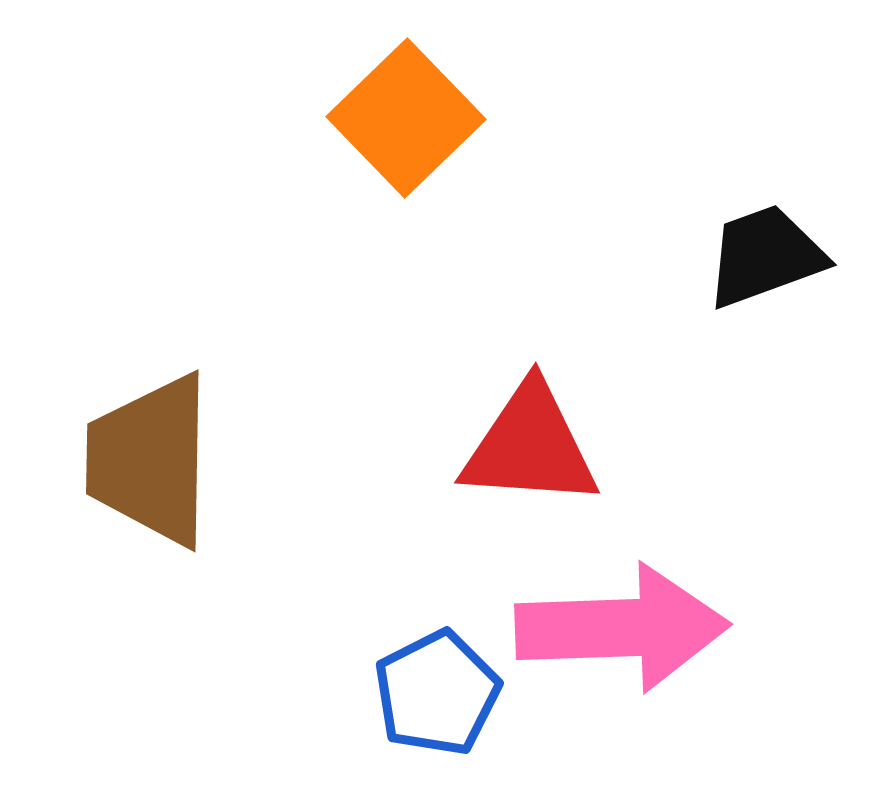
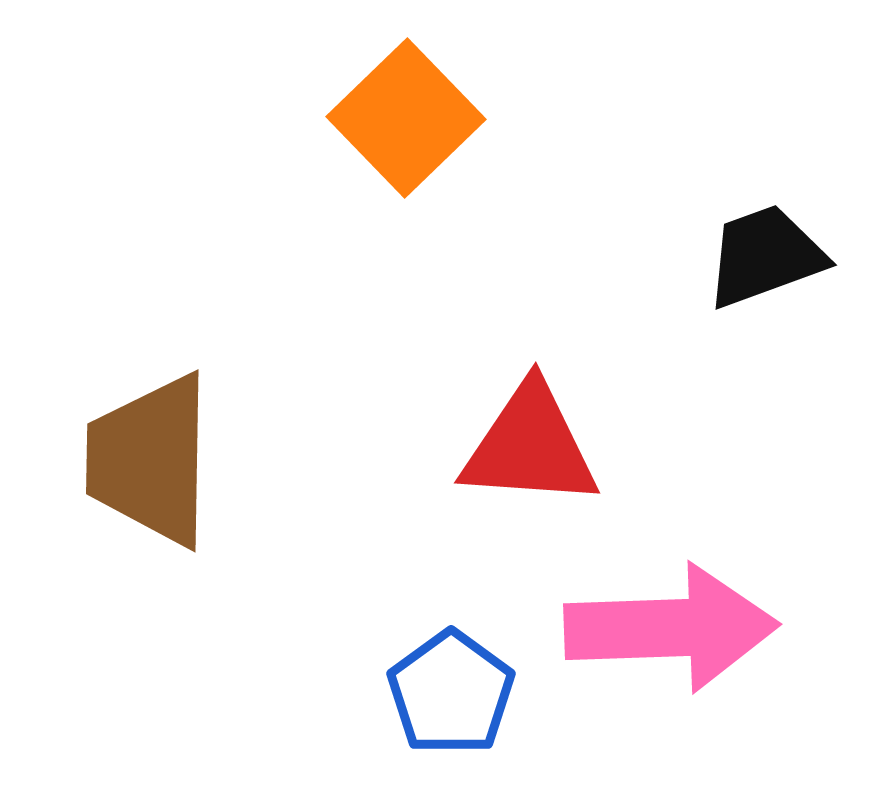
pink arrow: moved 49 px right
blue pentagon: moved 14 px right; rotated 9 degrees counterclockwise
